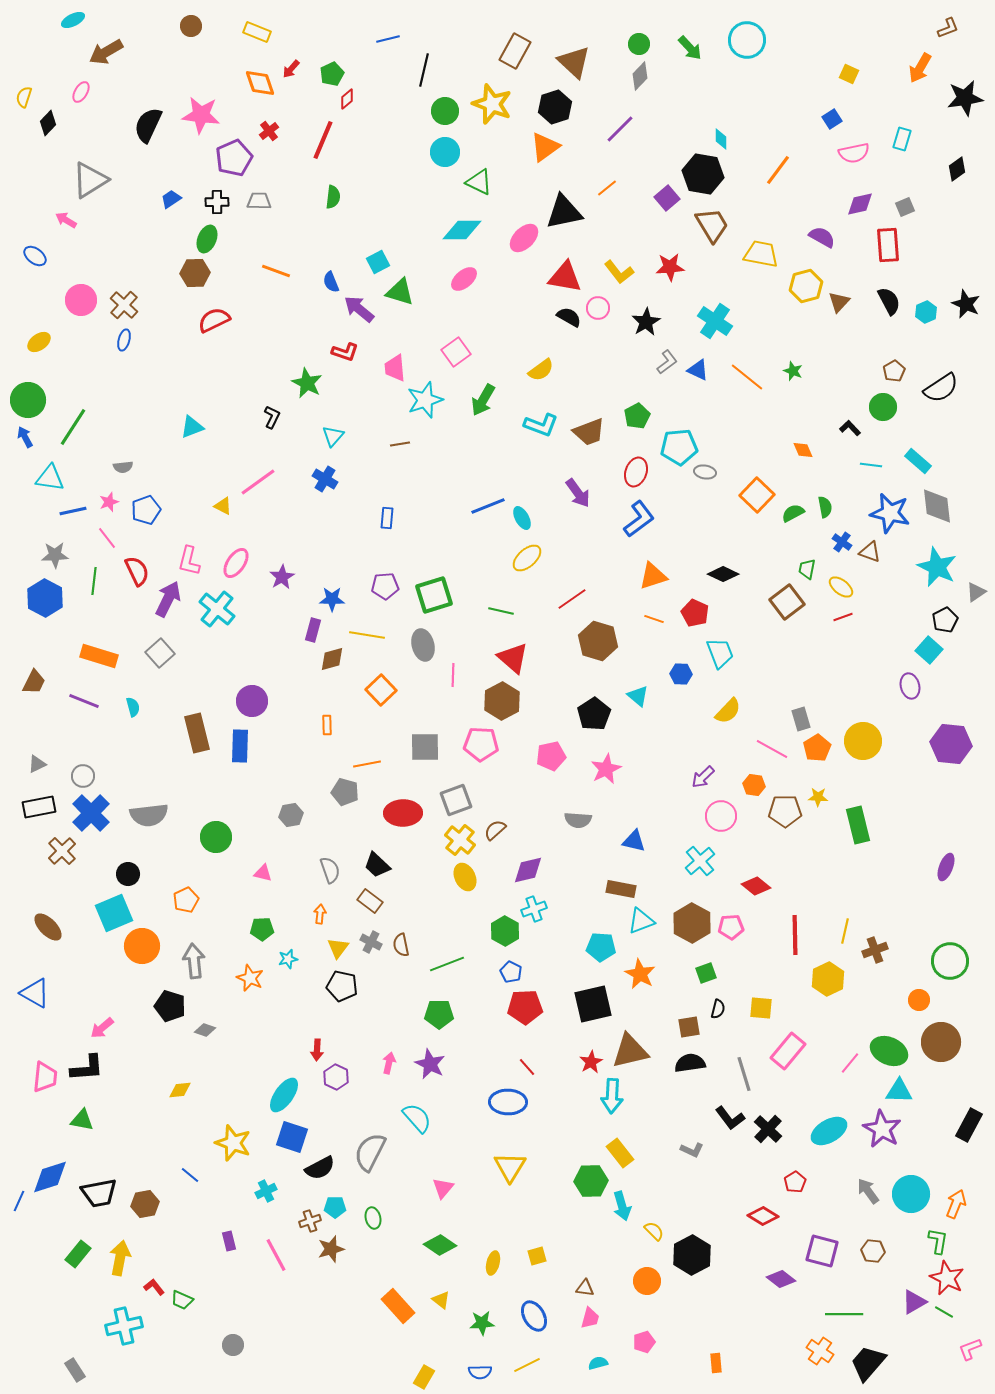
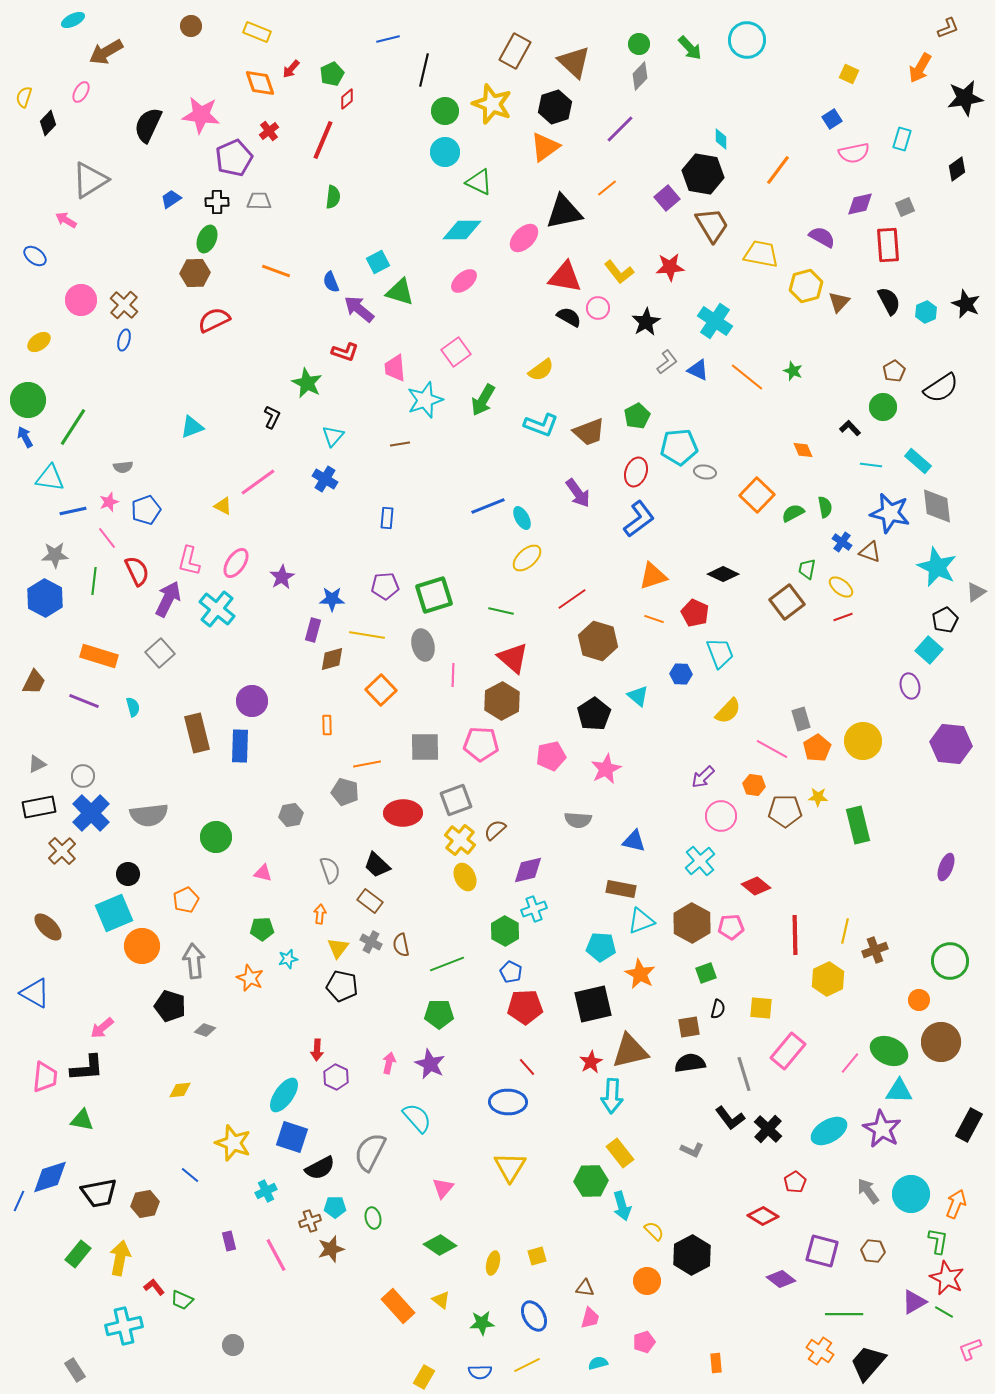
pink ellipse at (464, 279): moved 2 px down
